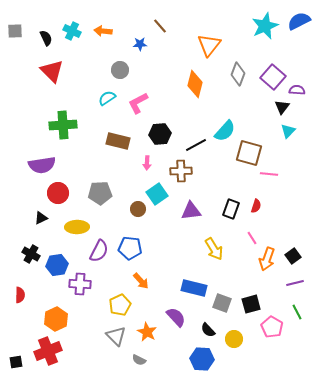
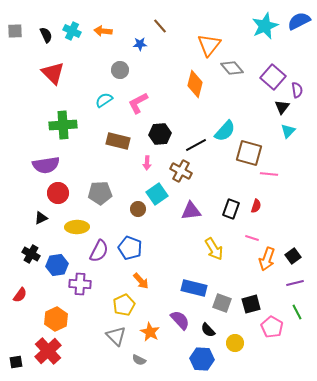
black semicircle at (46, 38): moved 3 px up
red triangle at (52, 71): moved 1 px right, 2 px down
gray diamond at (238, 74): moved 6 px left, 6 px up; rotated 60 degrees counterclockwise
purple semicircle at (297, 90): rotated 77 degrees clockwise
cyan semicircle at (107, 98): moved 3 px left, 2 px down
purple semicircle at (42, 165): moved 4 px right
brown cross at (181, 171): rotated 30 degrees clockwise
pink line at (252, 238): rotated 40 degrees counterclockwise
blue pentagon at (130, 248): rotated 15 degrees clockwise
red semicircle at (20, 295): rotated 35 degrees clockwise
yellow pentagon at (120, 305): moved 4 px right
purple semicircle at (176, 317): moved 4 px right, 3 px down
orange star at (147, 332): moved 3 px right
yellow circle at (234, 339): moved 1 px right, 4 px down
red cross at (48, 351): rotated 20 degrees counterclockwise
